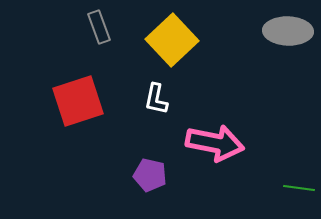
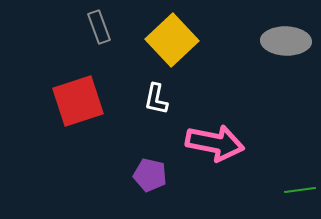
gray ellipse: moved 2 px left, 10 px down
green line: moved 1 px right, 2 px down; rotated 16 degrees counterclockwise
